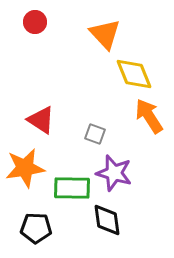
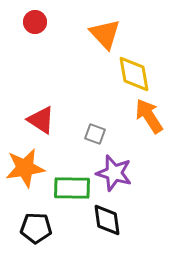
yellow diamond: rotated 12 degrees clockwise
